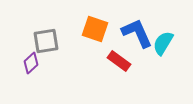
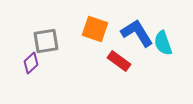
blue L-shape: rotated 8 degrees counterclockwise
cyan semicircle: rotated 50 degrees counterclockwise
